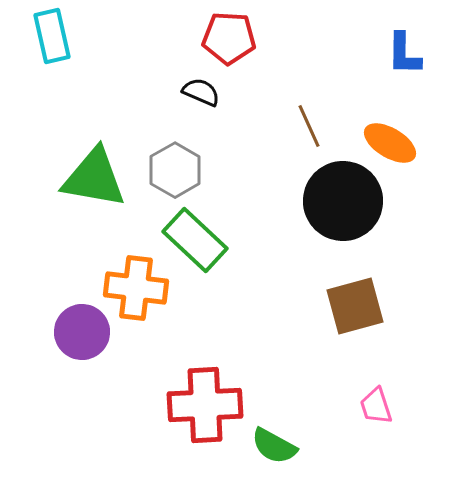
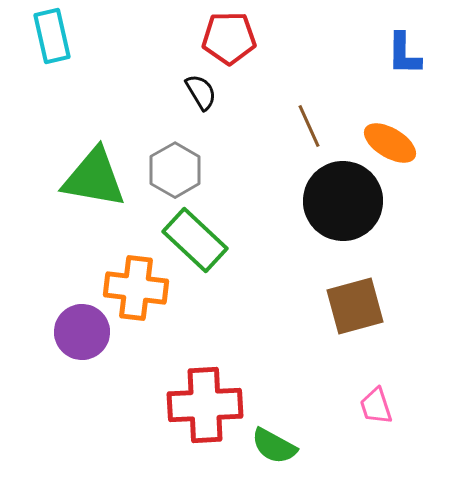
red pentagon: rotated 4 degrees counterclockwise
black semicircle: rotated 36 degrees clockwise
